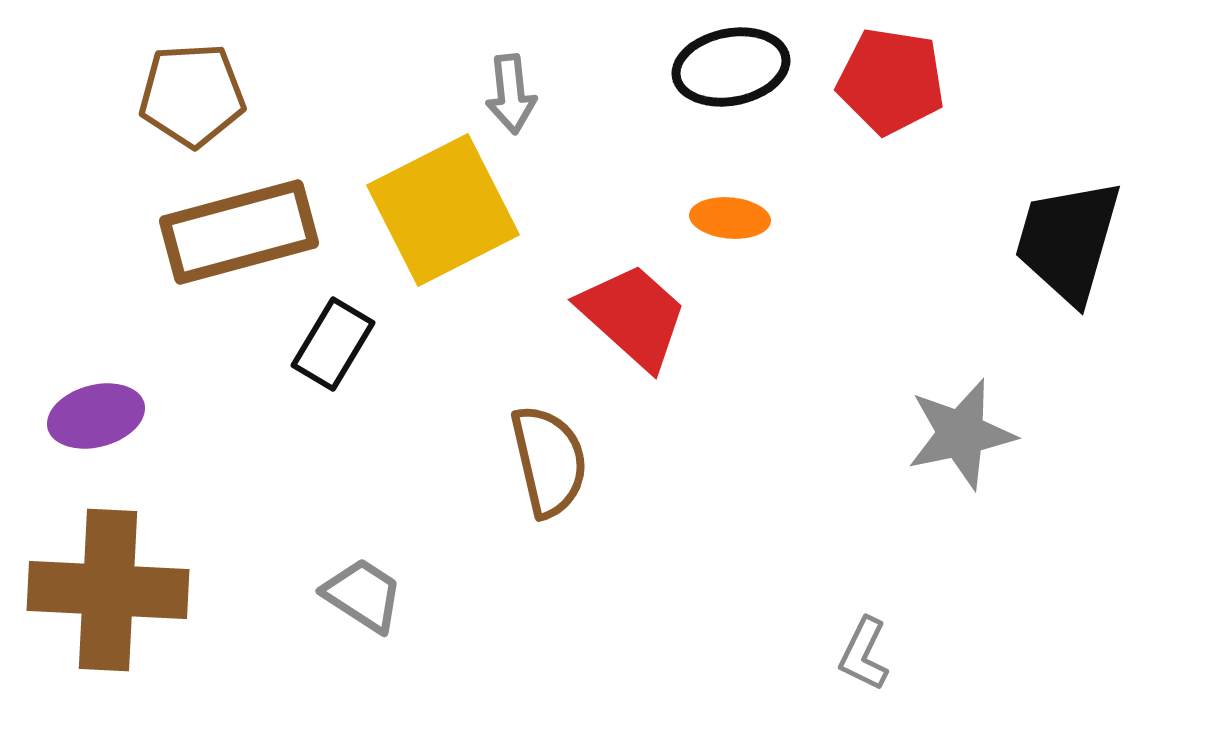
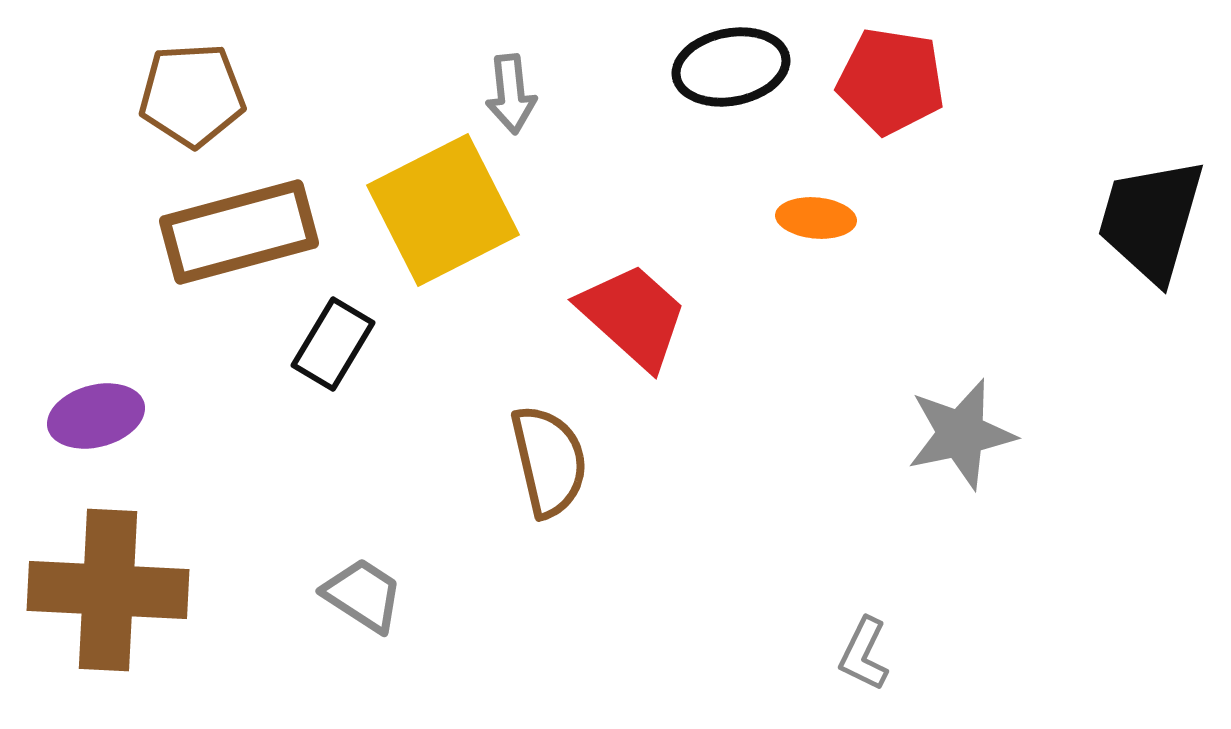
orange ellipse: moved 86 px right
black trapezoid: moved 83 px right, 21 px up
